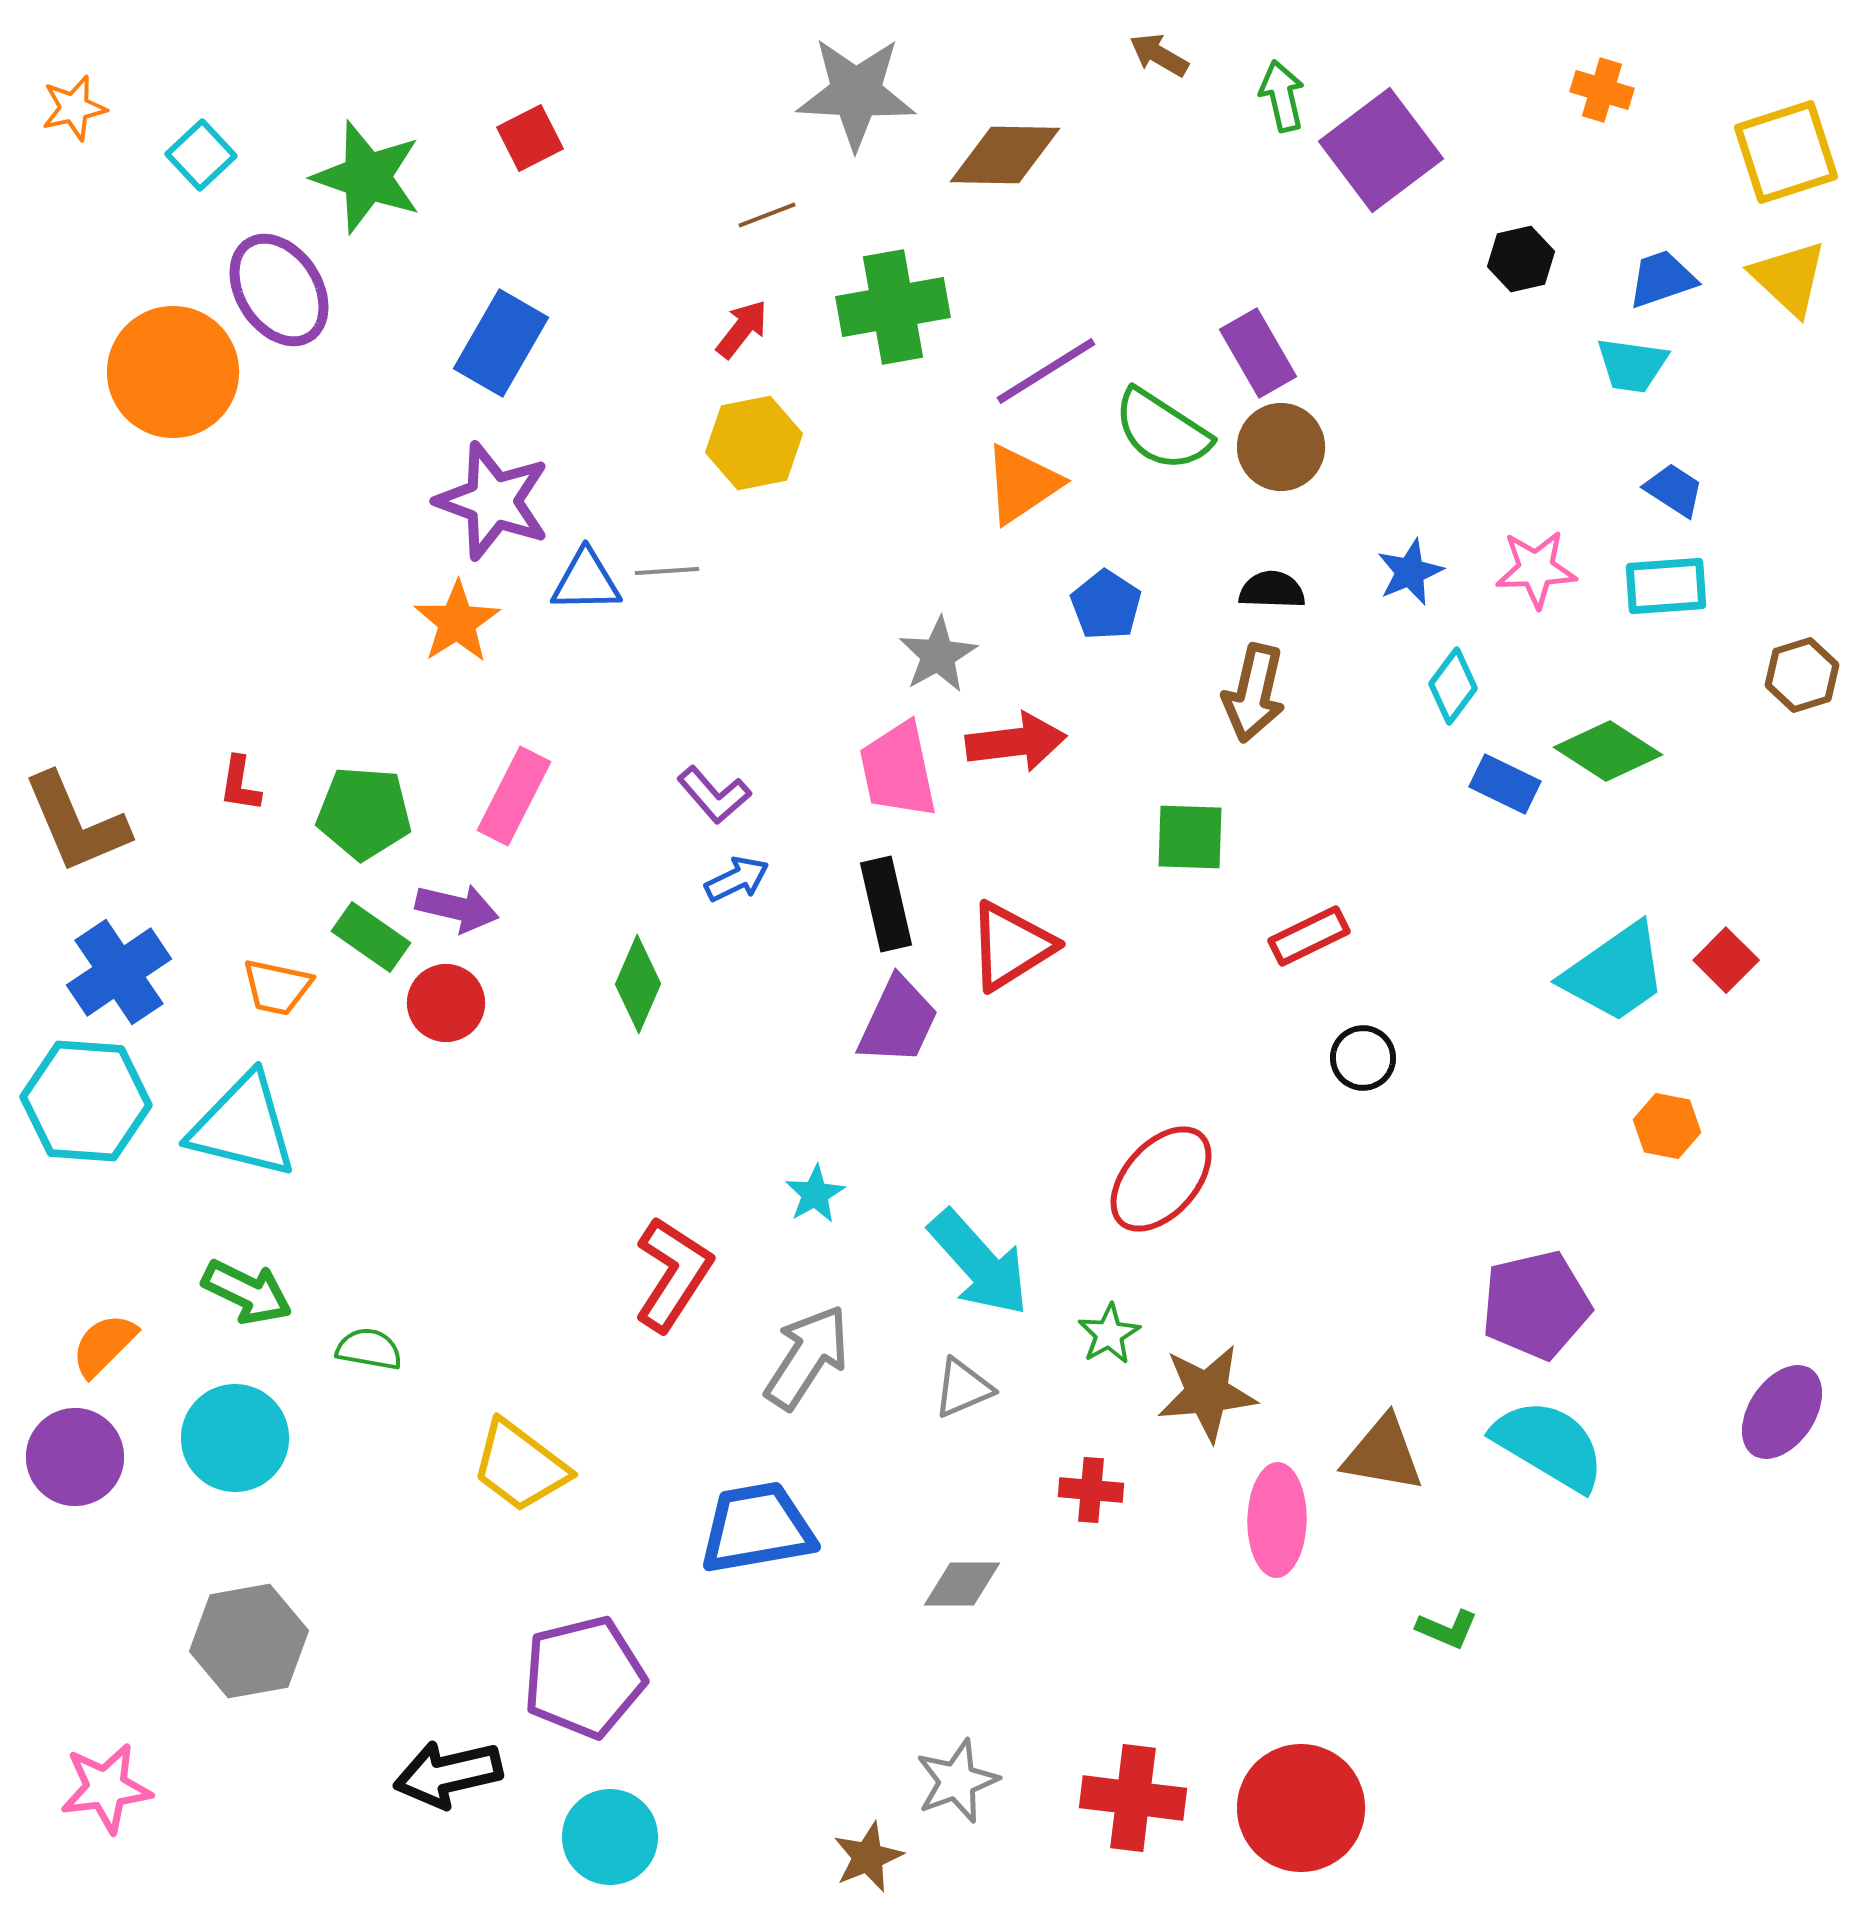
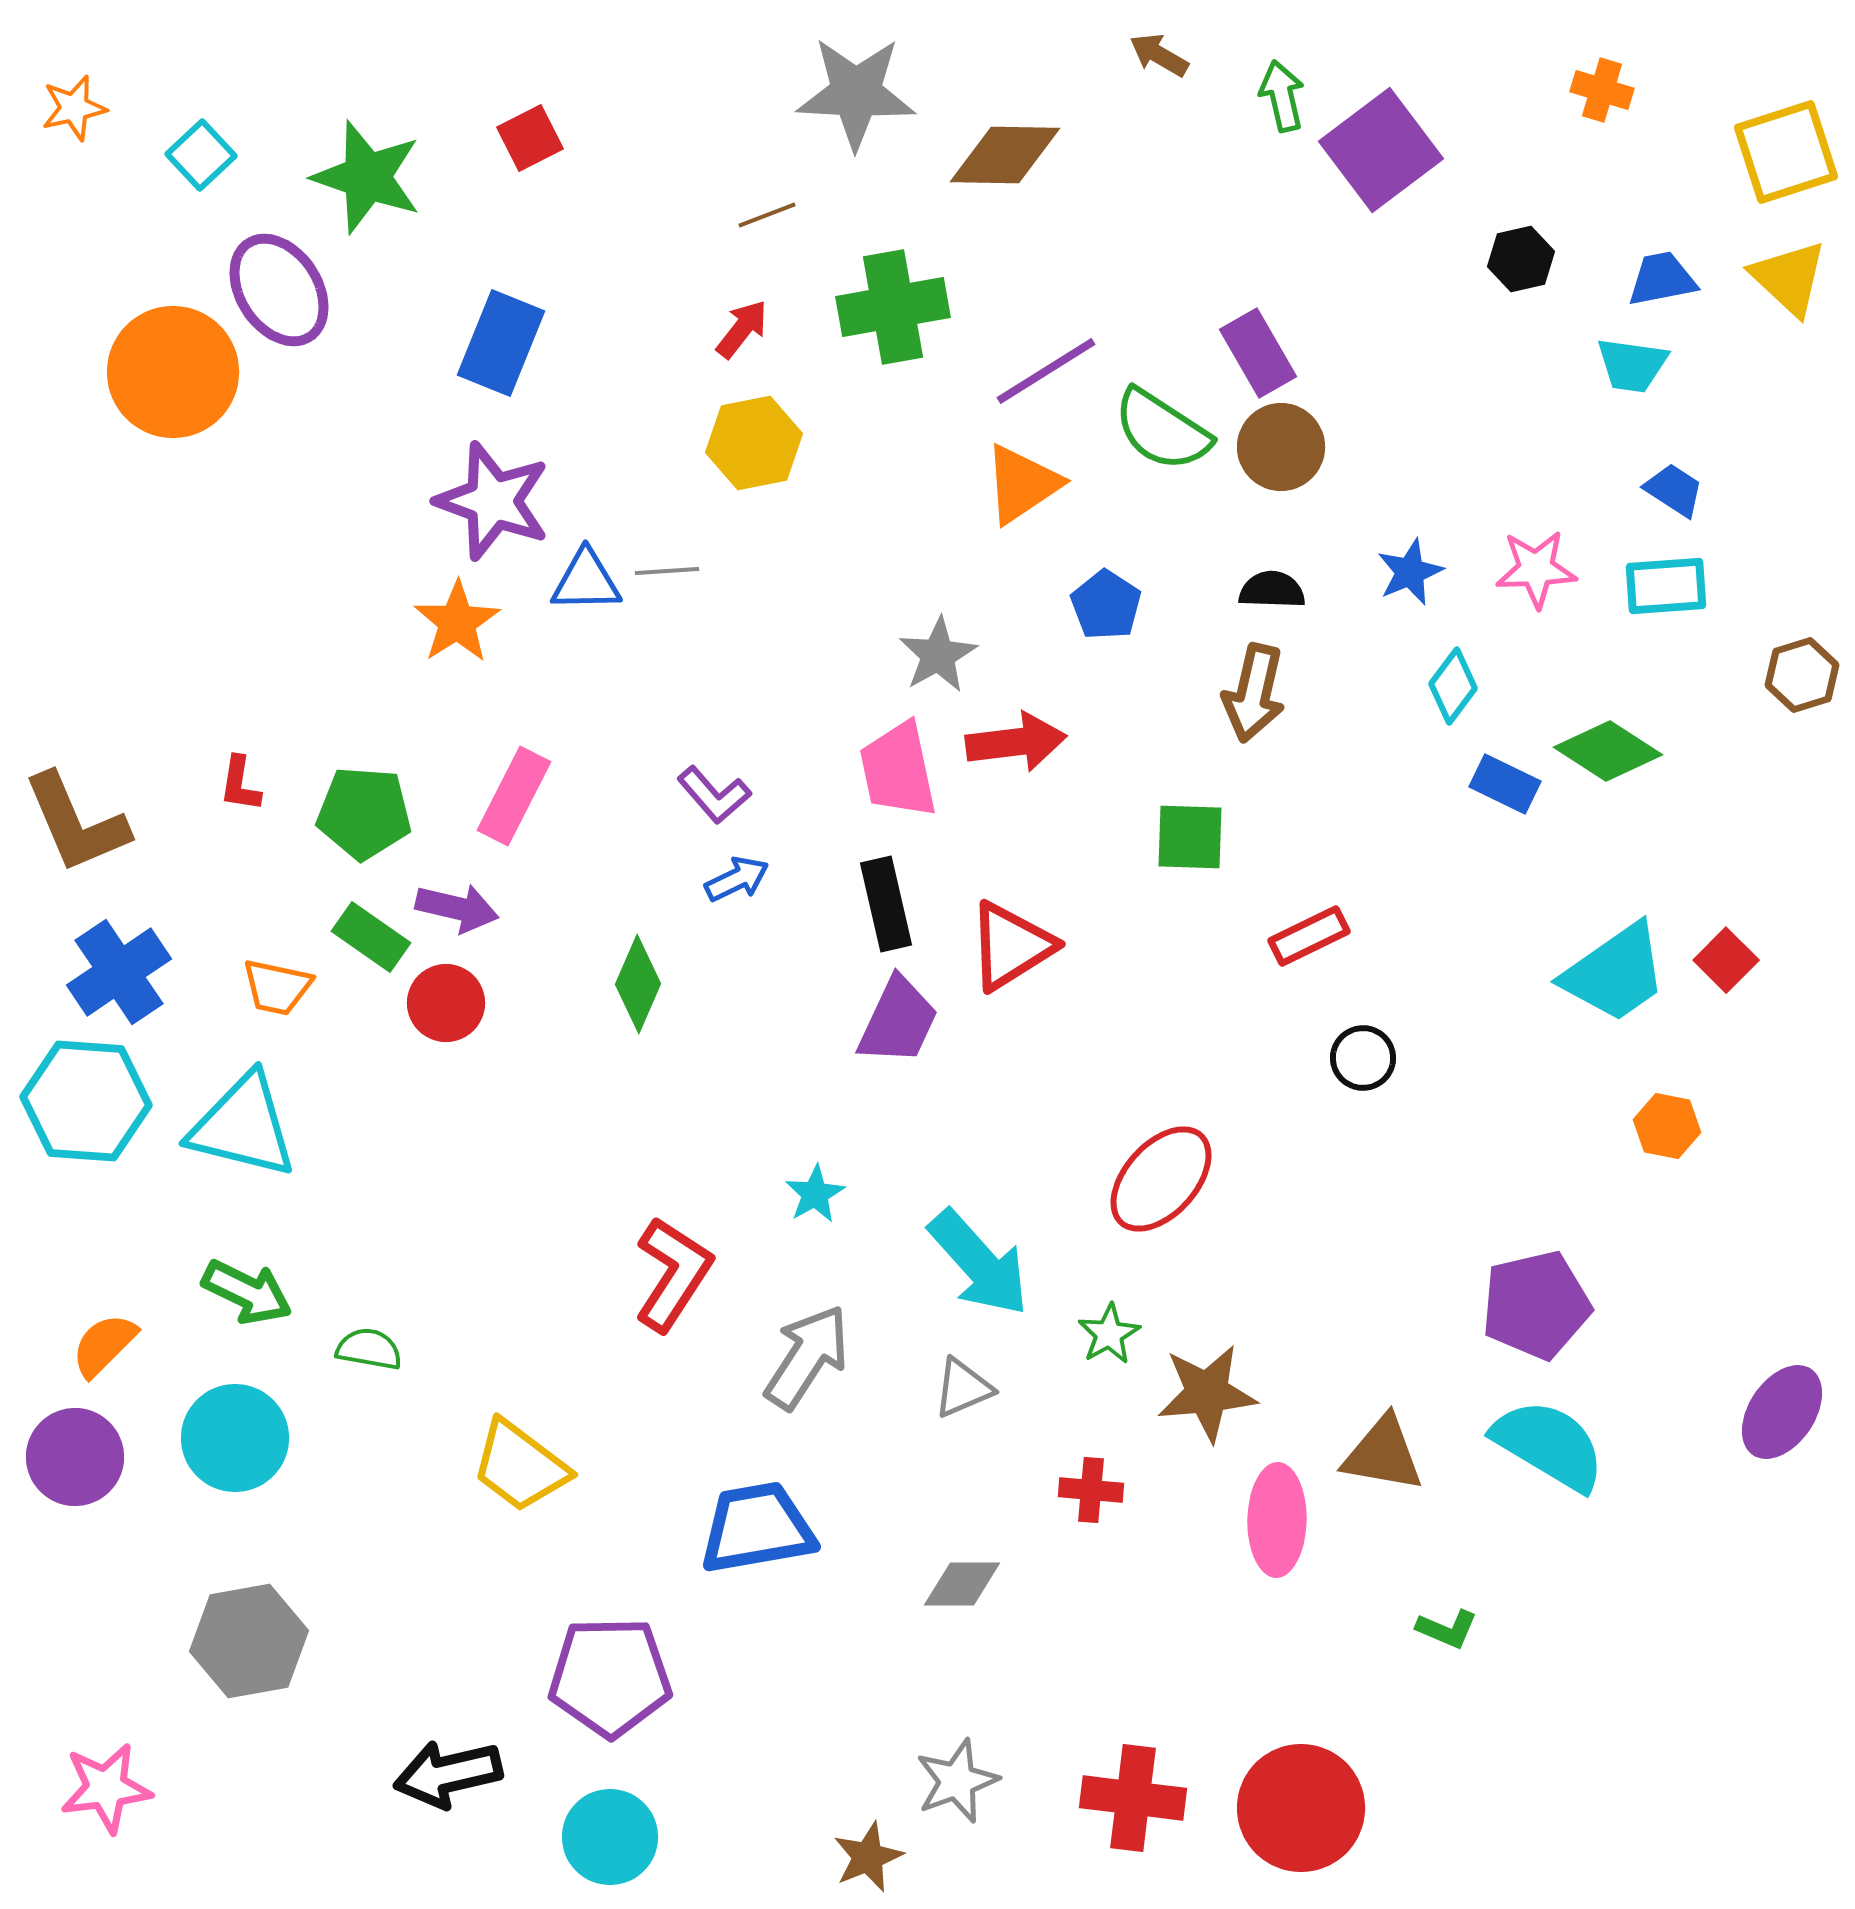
blue trapezoid at (1662, 279): rotated 8 degrees clockwise
blue rectangle at (501, 343): rotated 8 degrees counterclockwise
purple pentagon at (584, 1677): moved 26 px right; rotated 13 degrees clockwise
